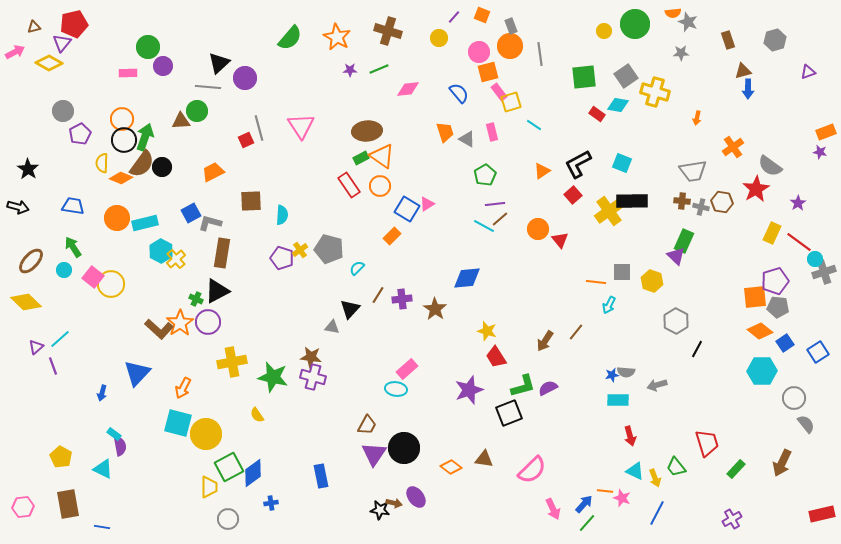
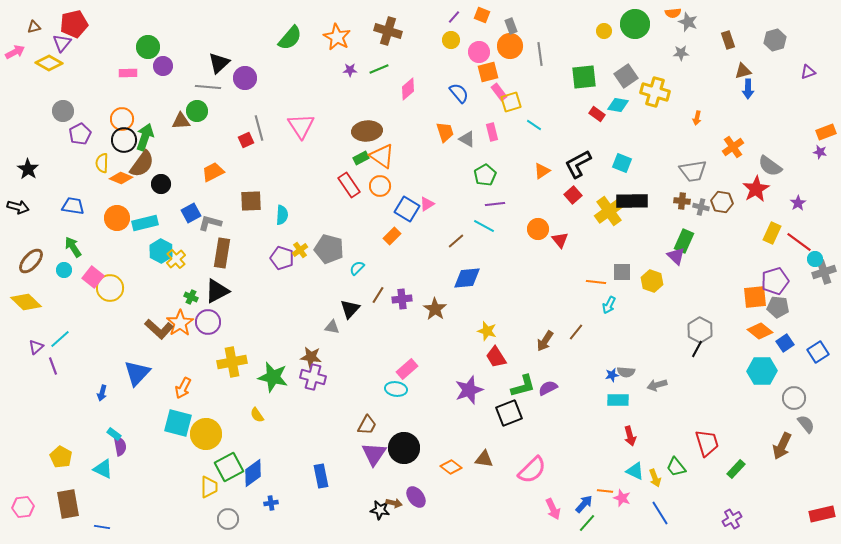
yellow circle at (439, 38): moved 12 px right, 2 px down
pink diamond at (408, 89): rotated 35 degrees counterclockwise
black circle at (162, 167): moved 1 px left, 17 px down
brown line at (500, 219): moved 44 px left, 22 px down
yellow circle at (111, 284): moved 1 px left, 4 px down
green cross at (196, 299): moved 5 px left, 2 px up
gray hexagon at (676, 321): moved 24 px right, 9 px down
brown arrow at (782, 463): moved 17 px up
blue line at (657, 513): moved 3 px right; rotated 60 degrees counterclockwise
